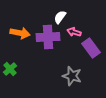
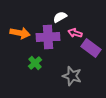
white semicircle: rotated 24 degrees clockwise
pink arrow: moved 1 px right, 1 px down
purple rectangle: rotated 18 degrees counterclockwise
green cross: moved 25 px right, 6 px up
